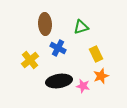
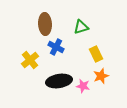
blue cross: moved 2 px left, 1 px up
